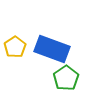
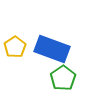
green pentagon: moved 3 px left
